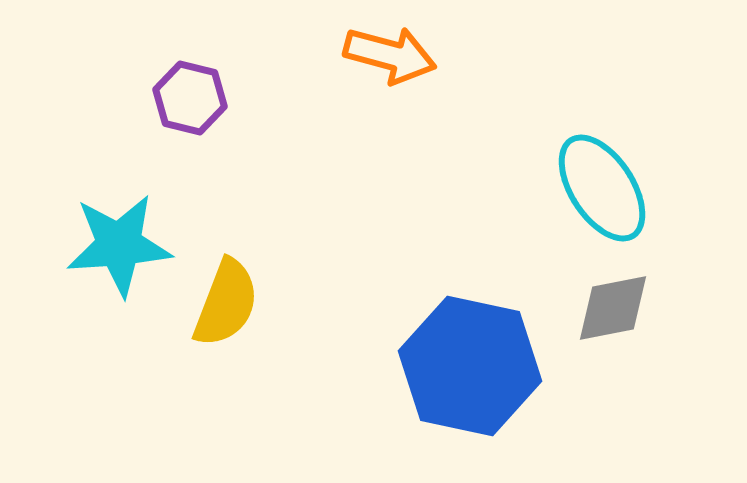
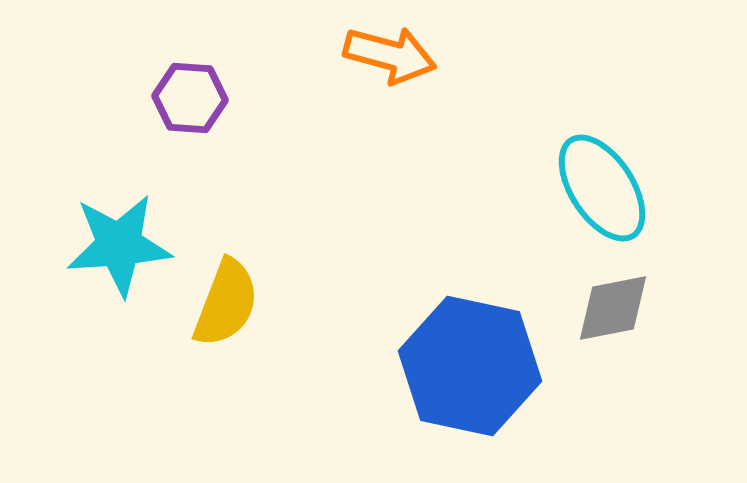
purple hexagon: rotated 10 degrees counterclockwise
